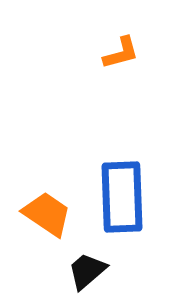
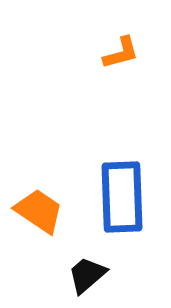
orange trapezoid: moved 8 px left, 3 px up
black trapezoid: moved 4 px down
